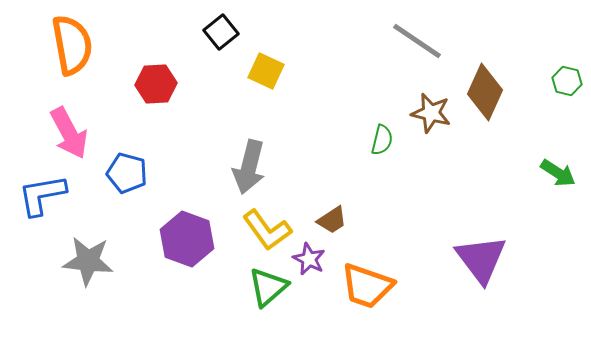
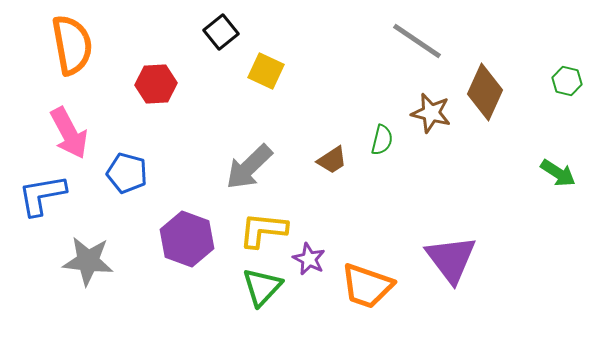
gray arrow: rotated 32 degrees clockwise
brown trapezoid: moved 60 px up
yellow L-shape: moved 4 px left; rotated 132 degrees clockwise
purple triangle: moved 30 px left
green triangle: moved 6 px left; rotated 6 degrees counterclockwise
